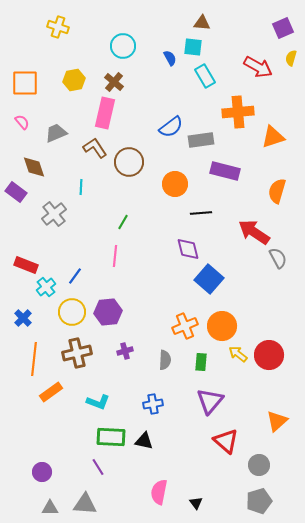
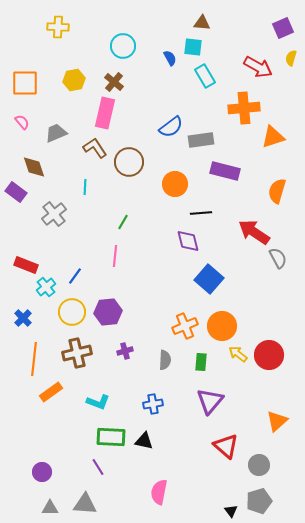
yellow cross at (58, 27): rotated 15 degrees counterclockwise
orange cross at (238, 112): moved 6 px right, 4 px up
cyan line at (81, 187): moved 4 px right
purple diamond at (188, 249): moved 8 px up
red triangle at (226, 441): moved 5 px down
black triangle at (196, 503): moved 35 px right, 8 px down
